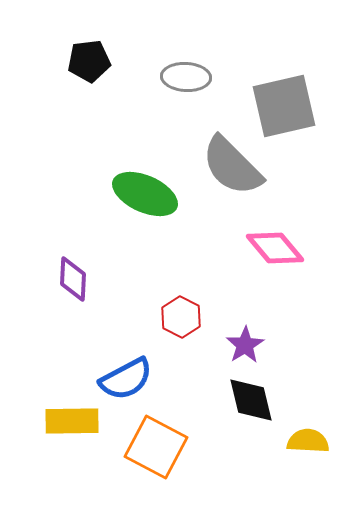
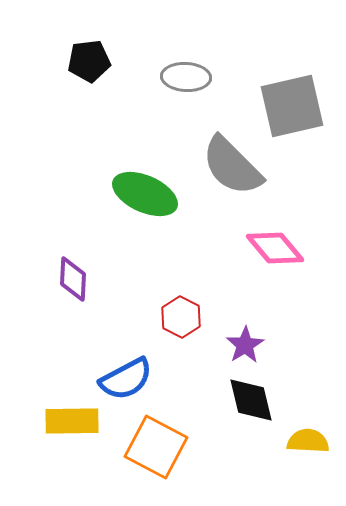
gray square: moved 8 px right
